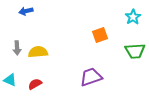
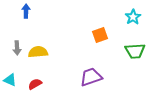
blue arrow: rotated 104 degrees clockwise
